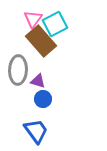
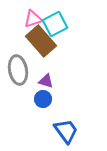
pink triangle: rotated 36 degrees clockwise
gray ellipse: rotated 12 degrees counterclockwise
purple triangle: moved 8 px right
blue trapezoid: moved 30 px right
